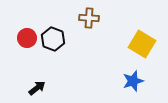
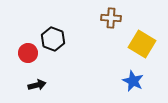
brown cross: moved 22 px right
red circle: moved 1 px right, 15 px down
blue star: rotated 30 degrees counterclockwise
black arrow: moved 3 px up; rotated 24 degrees clockwise
